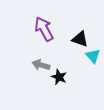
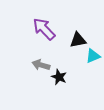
purple arrow: rotated 15 degrees counterclockwise
black triangle: moved 2 px left, 1 px down; rotated 30 degrees counterclockwise
cyan triangle: rotated 49 degrees clockwise
